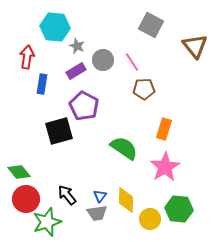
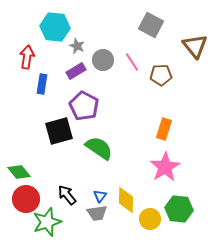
brown pentagon: moved 17 px right, 14 px up
green semicircle: moved 25 px left
